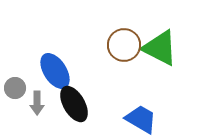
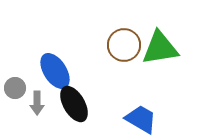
green triangle: rotated 36 degrees counterclockwise
